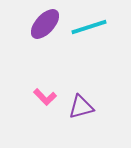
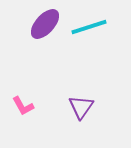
pink L-shape: moved 22 px left, 9 px down; rotated 15 degrees clockwise
purple triangle: rotated 40 degrees counterclockwise
